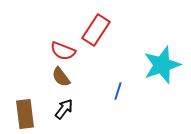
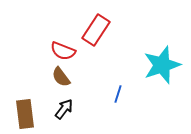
blue line: moved 3 px down
